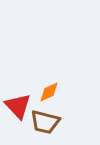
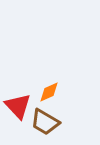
brown trapezoid: rotated 16 degrees clockwise
